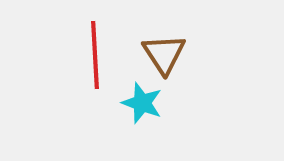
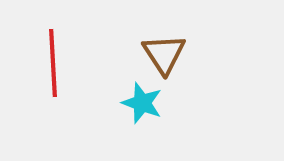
red line: moved 42 px left, 8 px down
